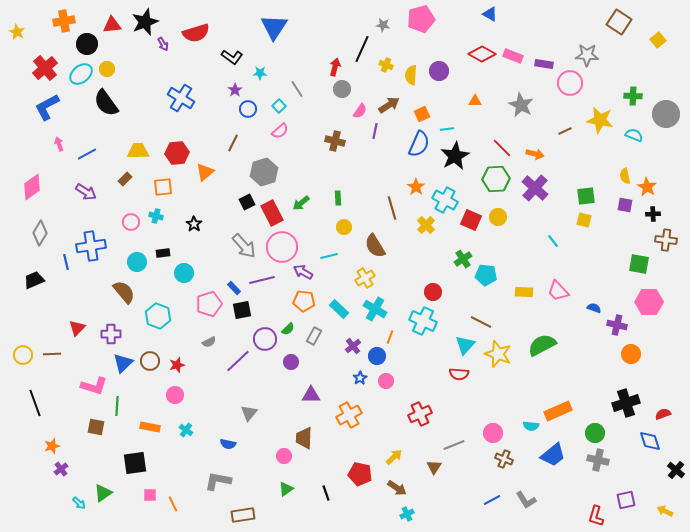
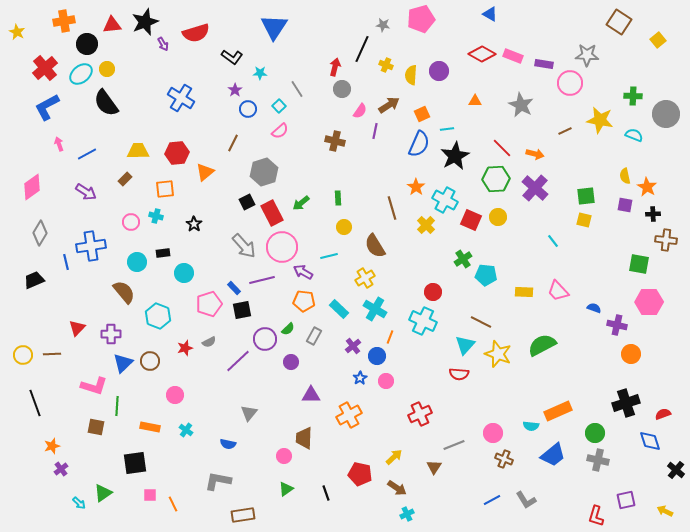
orange square at (163, 187): moved 2 px right, 2 px down
red star at (177, 365): moved 8 px right, 17 px up
